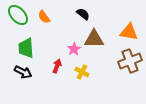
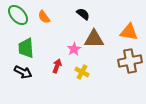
brown cross: rotated 10 degrees clockwise
